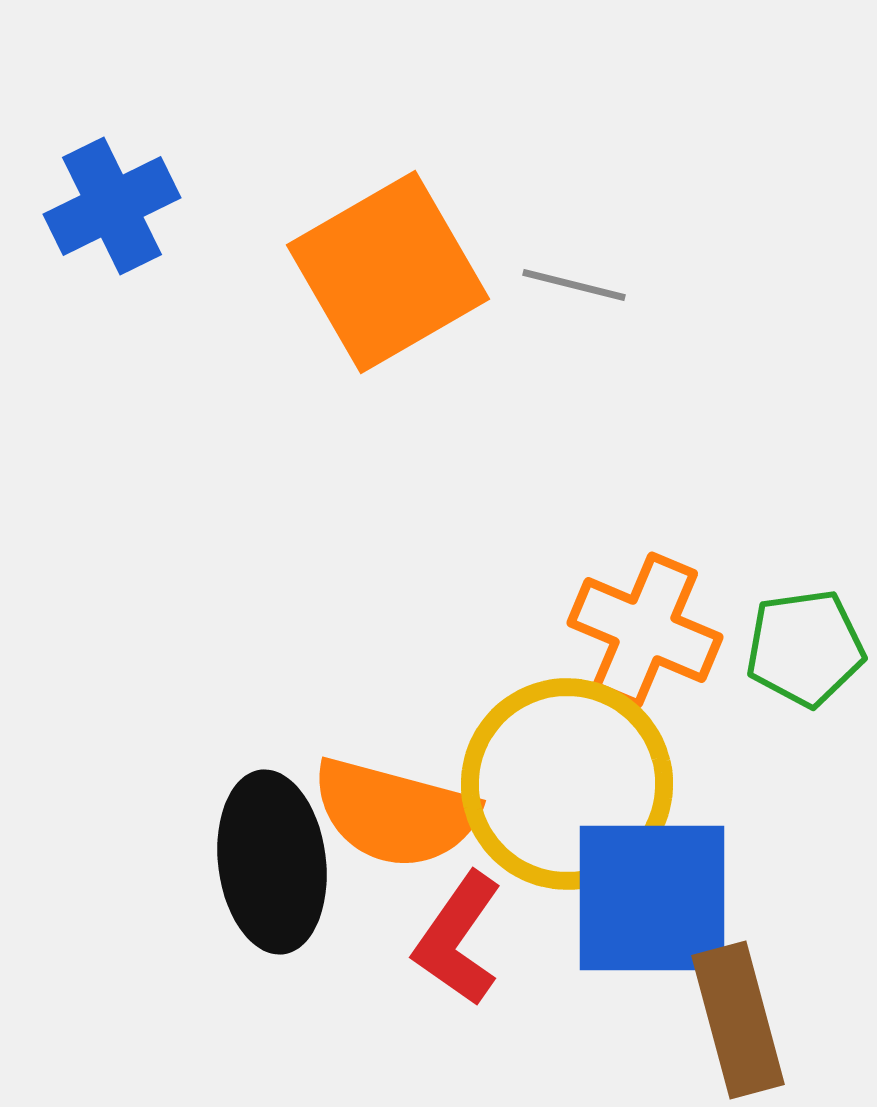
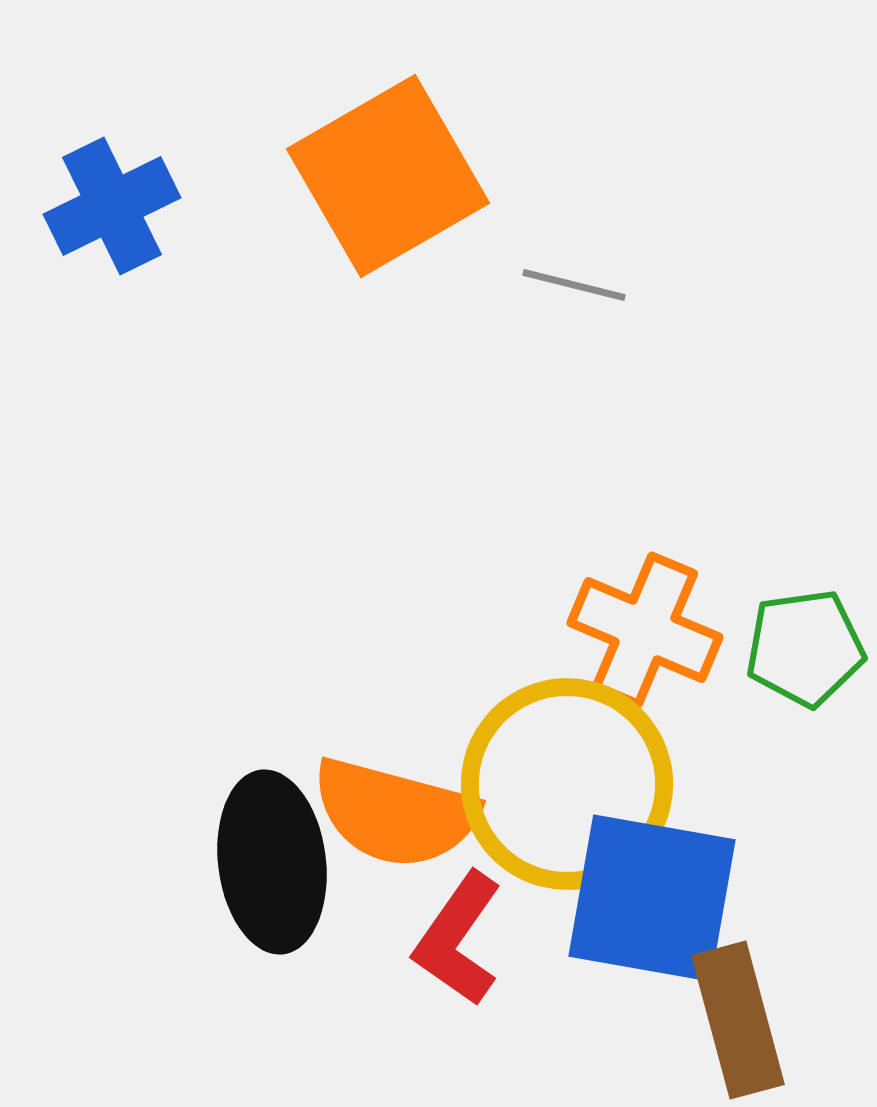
orange square: moved 96 px up
blue square: rotated 10 degrees clockwise
